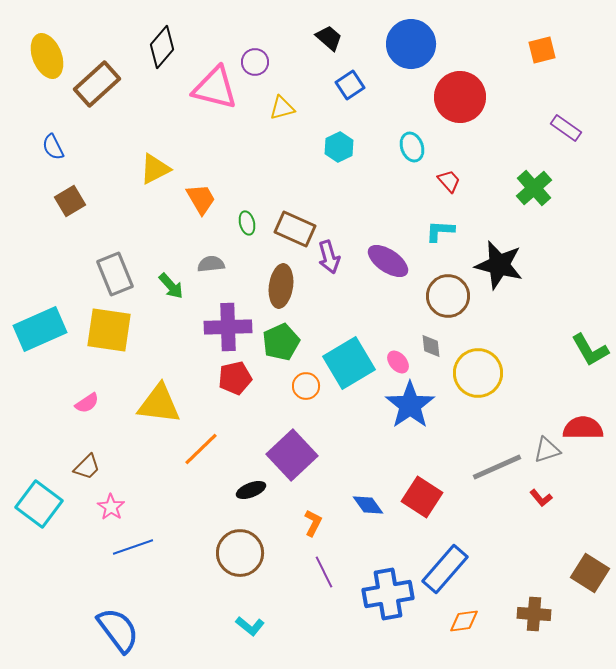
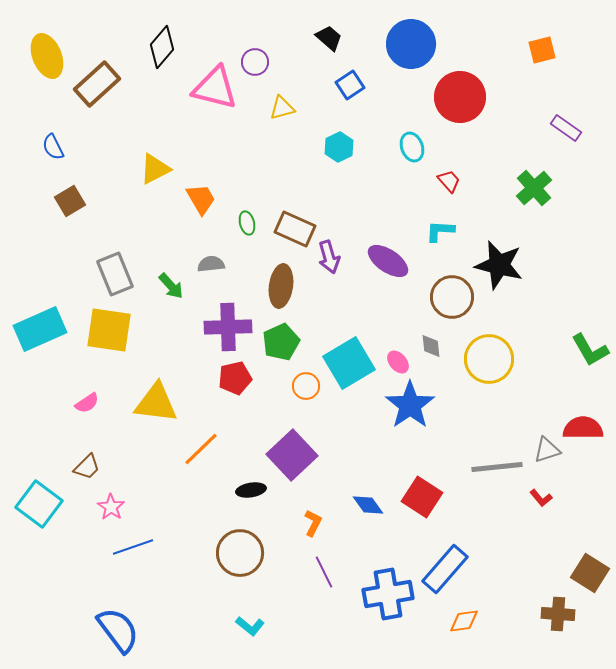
brown circle at (448, 296): moved 4 px right, 1 px down
yellow circle at (478, 373): moved 11 px right, 14 px up
yellow triangle at (159, 404): moved 3 px left, 1 px up
gray line at (497, 467): rotated 18 degrees clockwise
black ellipse at (251, 490): rotated 12 degrees clockwise
brown cross at (534, 614): moved 24 px right
